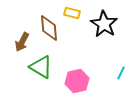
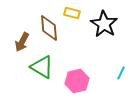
green triangle: moved 1 px right
